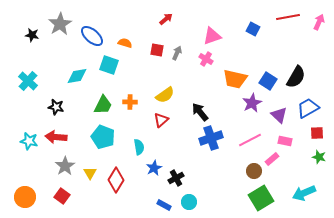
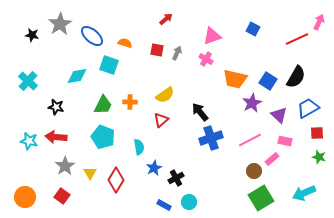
red line at (288, 17): moved 9 px right, 22 px down; rotated 15 degrees counterclockwise
